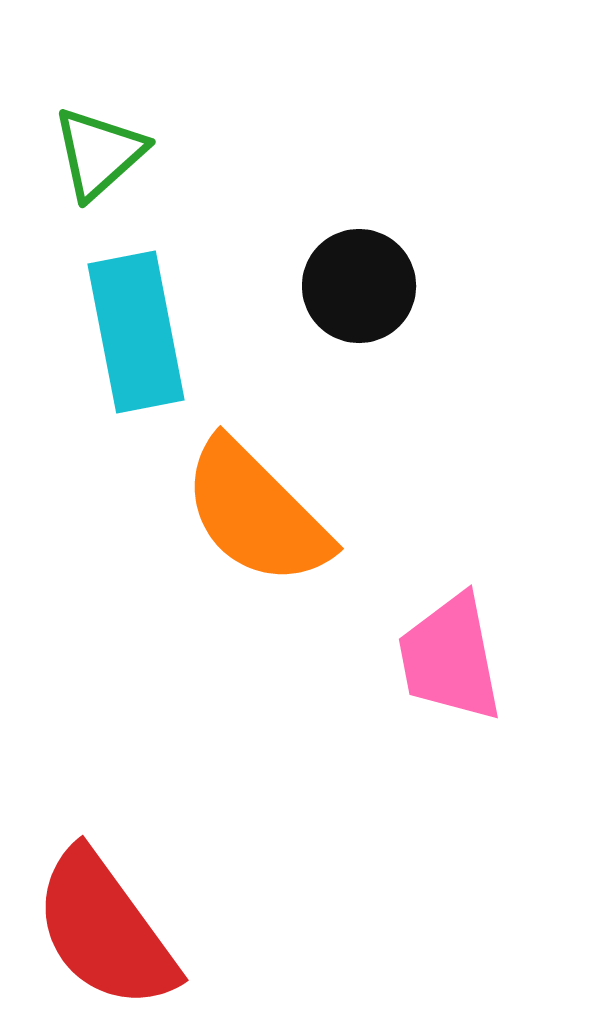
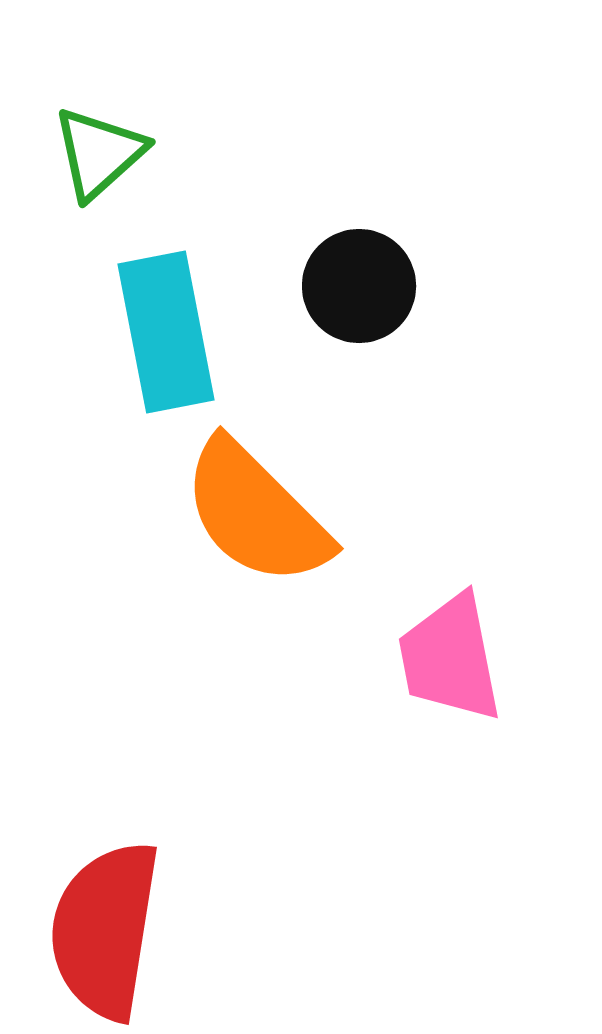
cyan rectangle: moved 30 px right
red semicircle: rotated 45 degrees clockwise
